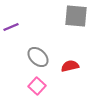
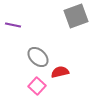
gray square: rotated 25 degrees counterclockwise
purple line: moved 2 px right, 2 px up; rotated 35 degrees clockwise
red semicircle: moved 10 px left, 6 px down
